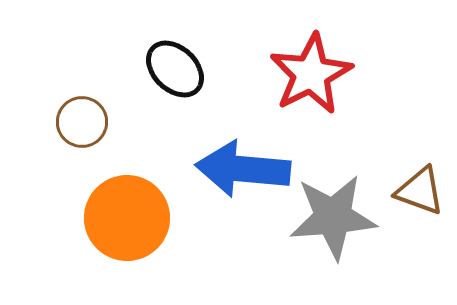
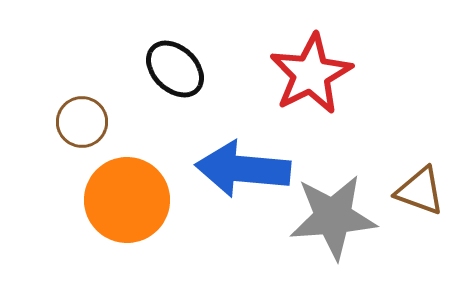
orange circle: moved 18 px up
